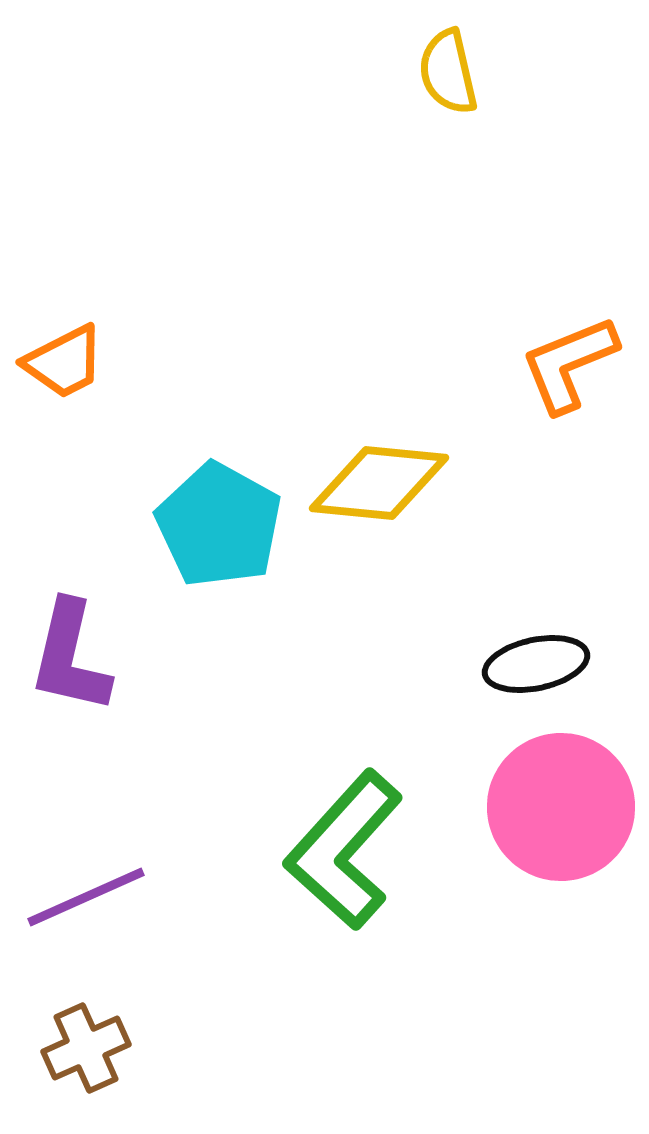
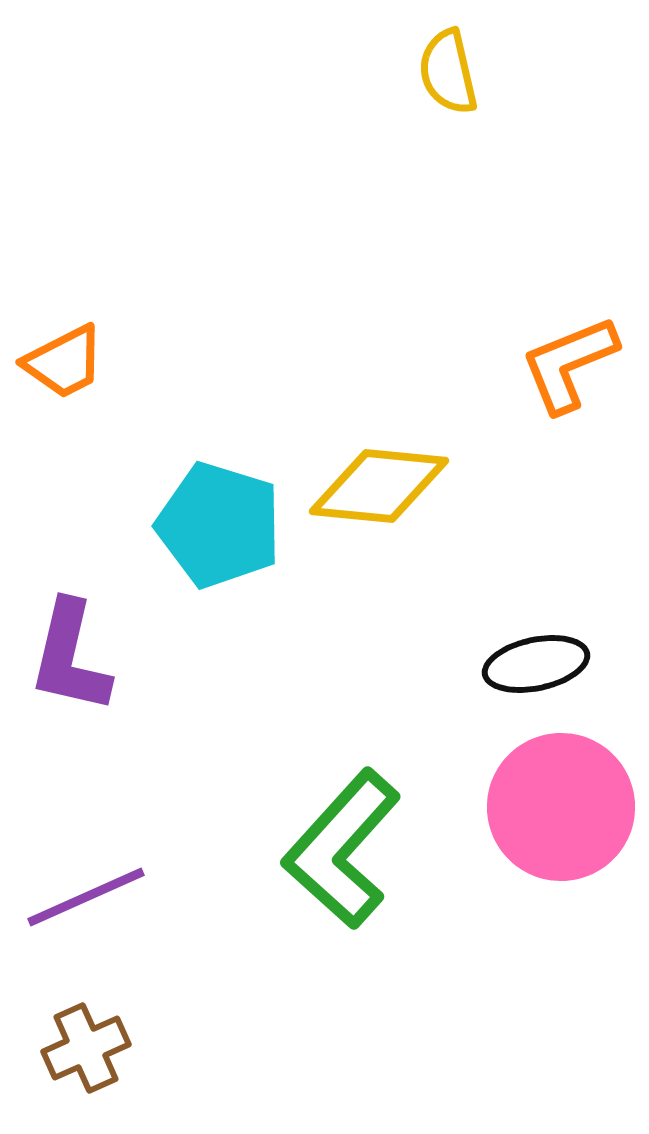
yellow diamond: moved 3 px down
cyan pentagon: rotated 12 degrees counterclockwise
green L-shape: moved 2 px left, 1 px up
